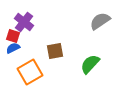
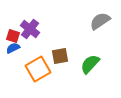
purple cross: moved 6 px right, 7 px down
brown square: moved 5 px right, 5 px down
orange square: moved 8 px right, 3 px up
